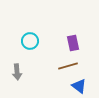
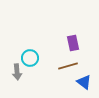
cyan circle: moved 17 px down
blue triangle: moved 5 px right, 4 px up
